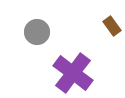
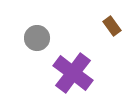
gray circle: moved 6 px down
